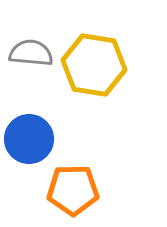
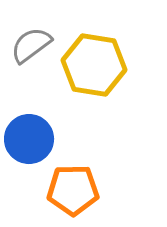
gray semicircle: moved 8 px up; rotated 42 degrees counterclockwise
